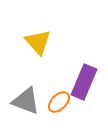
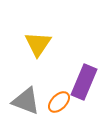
yellow triangle: moved 2 px down; rotated 16 degrees clockwise
